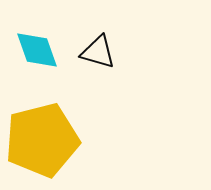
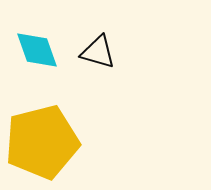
yellow pentagon: moved 2 px down
